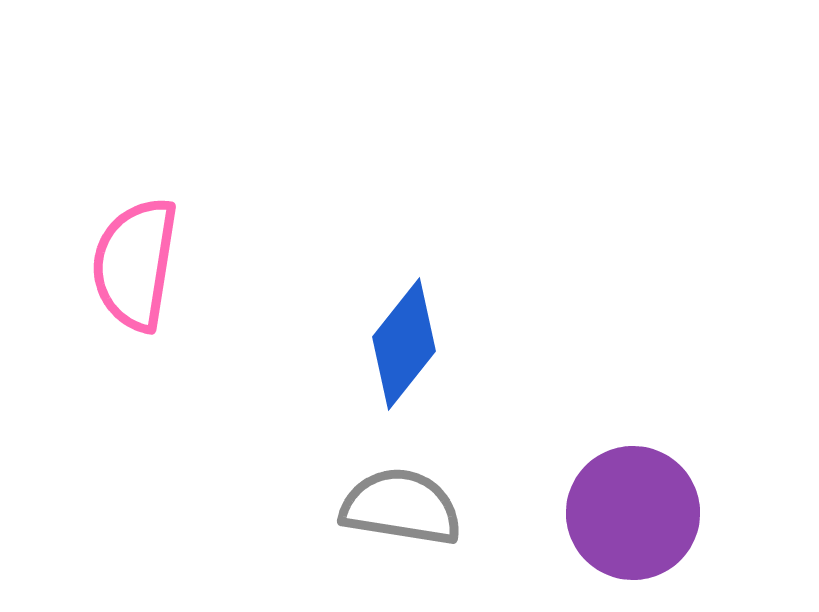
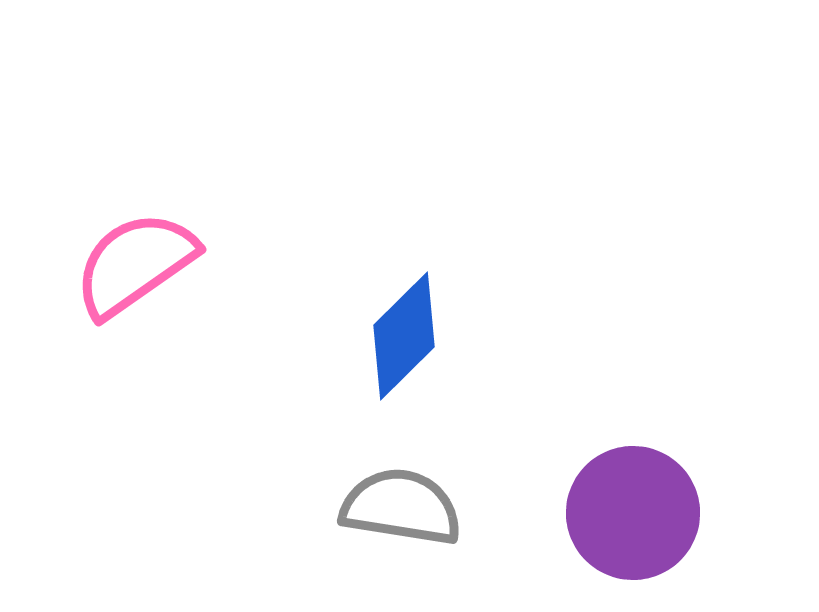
pink semicircle: rotated 46 degrees clockwise
blue diamond: moved 8 px up; rotated 7 degrees clockwise
